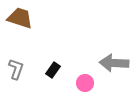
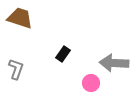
black rectangle: moved 10 px right, 16 px up
pink circle: moved 6 px right
